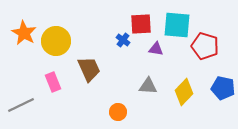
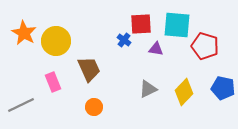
blue cross: moved 1 px right
gray triangle: moved 3 px down; rotated 30 degrees counterclockwise
orange circle: moved 24 px left, 5 px up
